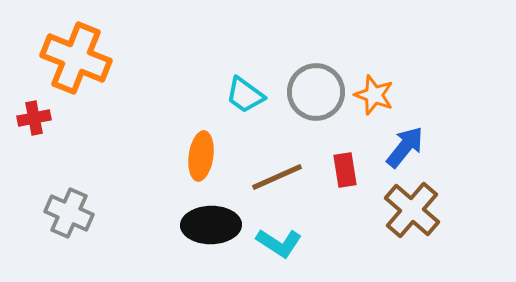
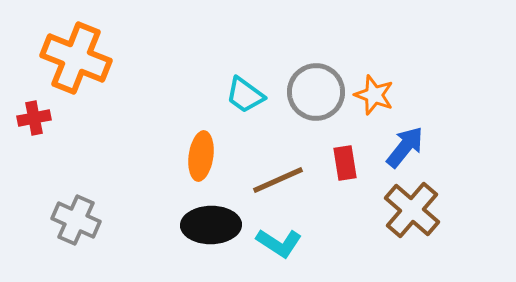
red rectangle: moved 7 px up
brown line: moved 1 px right, 3 px down
gray cross: moved 7 px right, 7 px down
